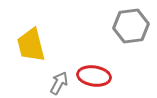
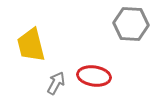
gray hexagon: moved 2 px up; rotated 12 degrees clockwise
gray arrow: moved 3 px left
